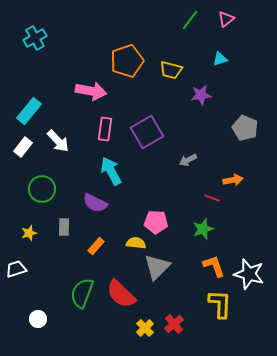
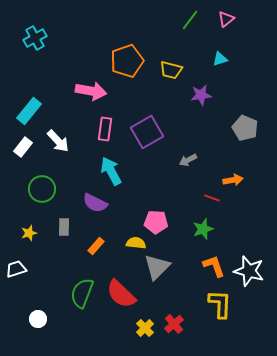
white star: moved 3 px up
